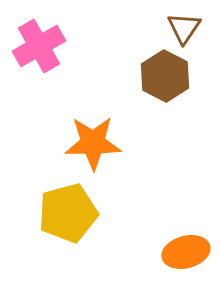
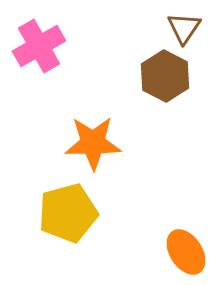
orange ellipse: rotated 72 degrees clockwise
